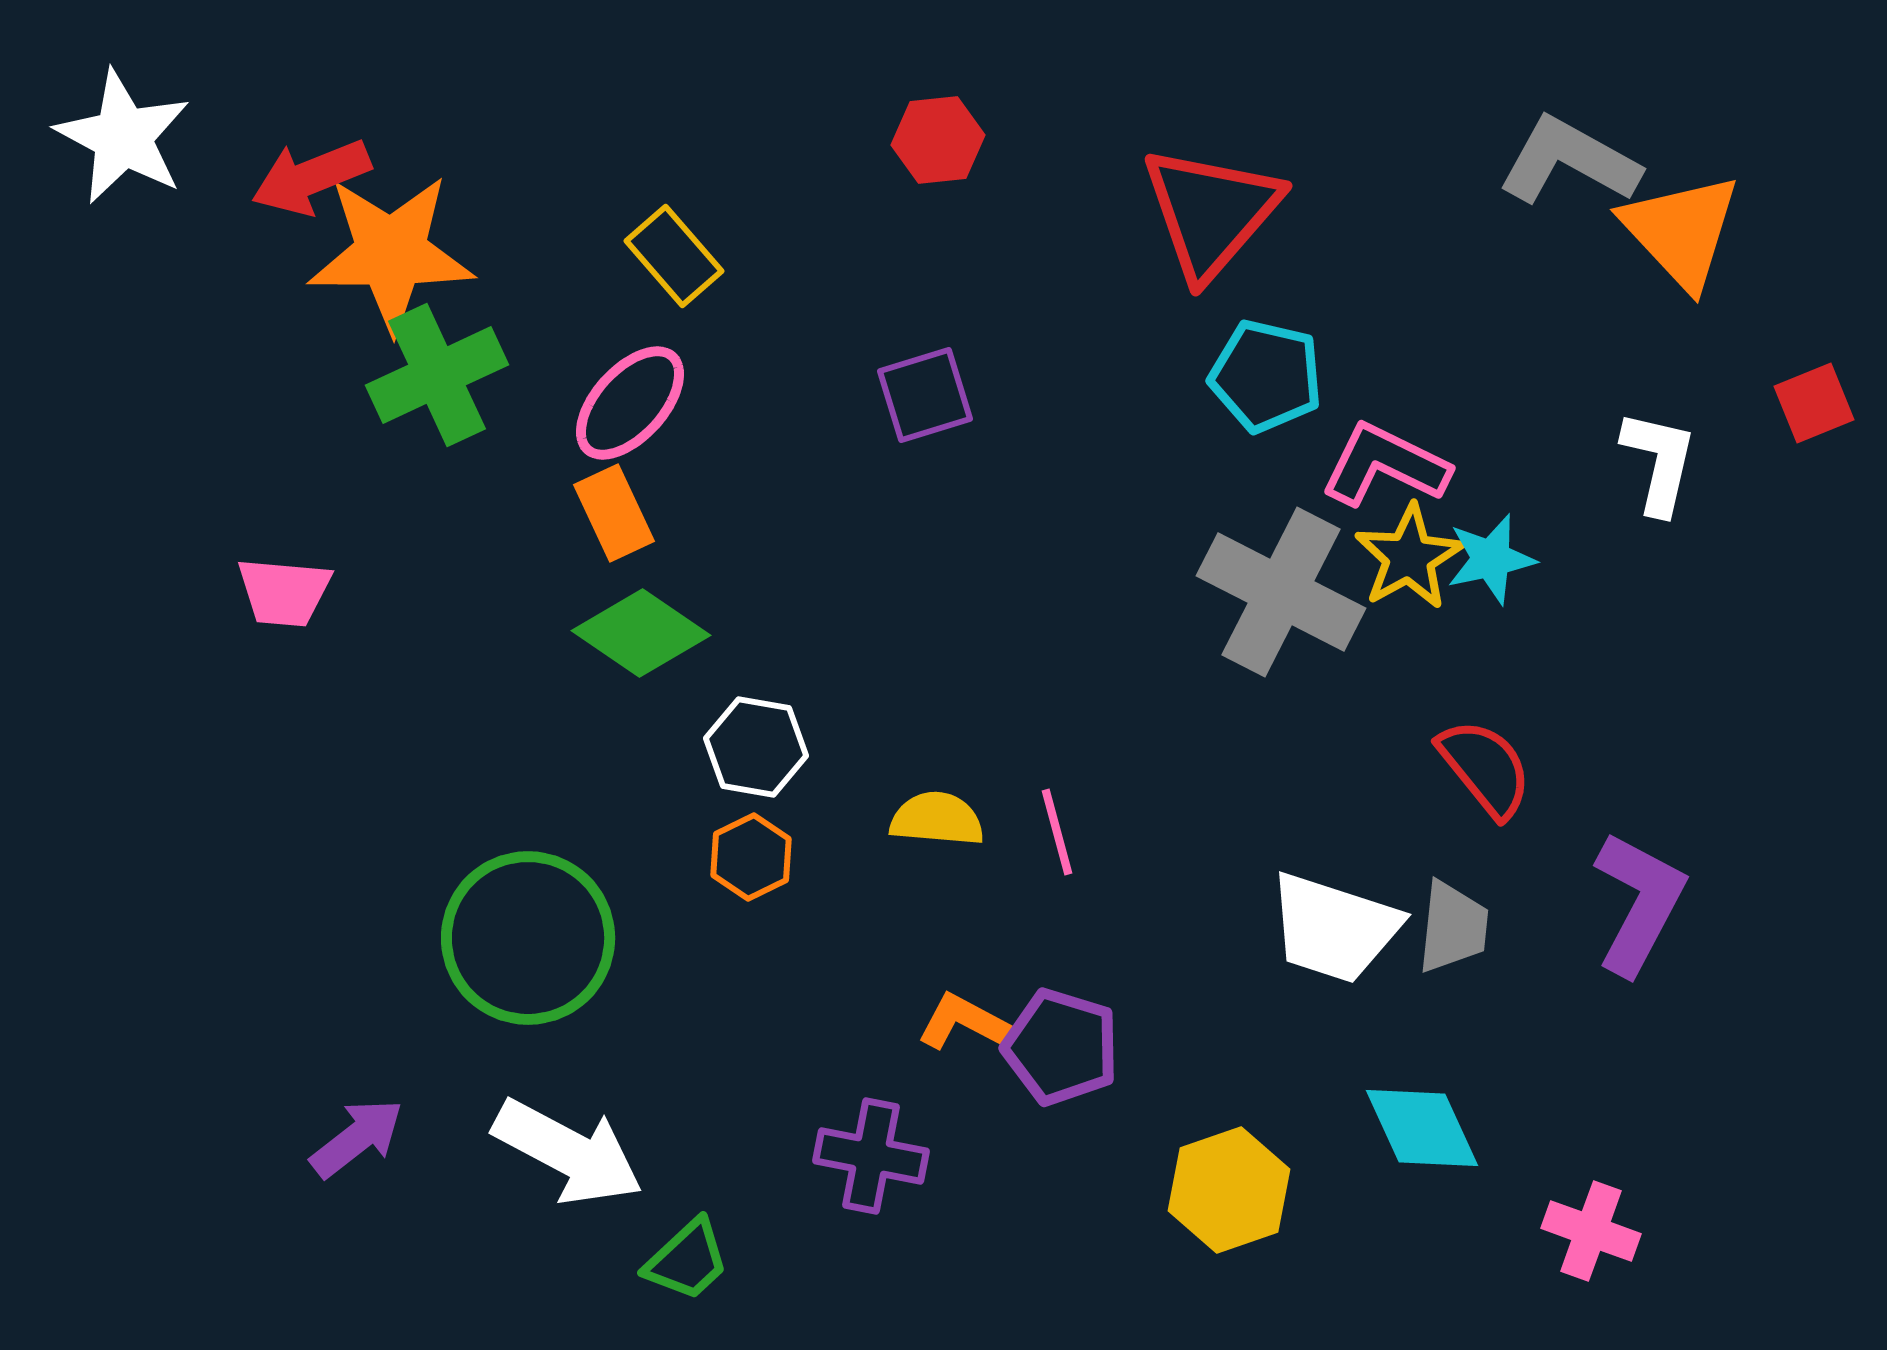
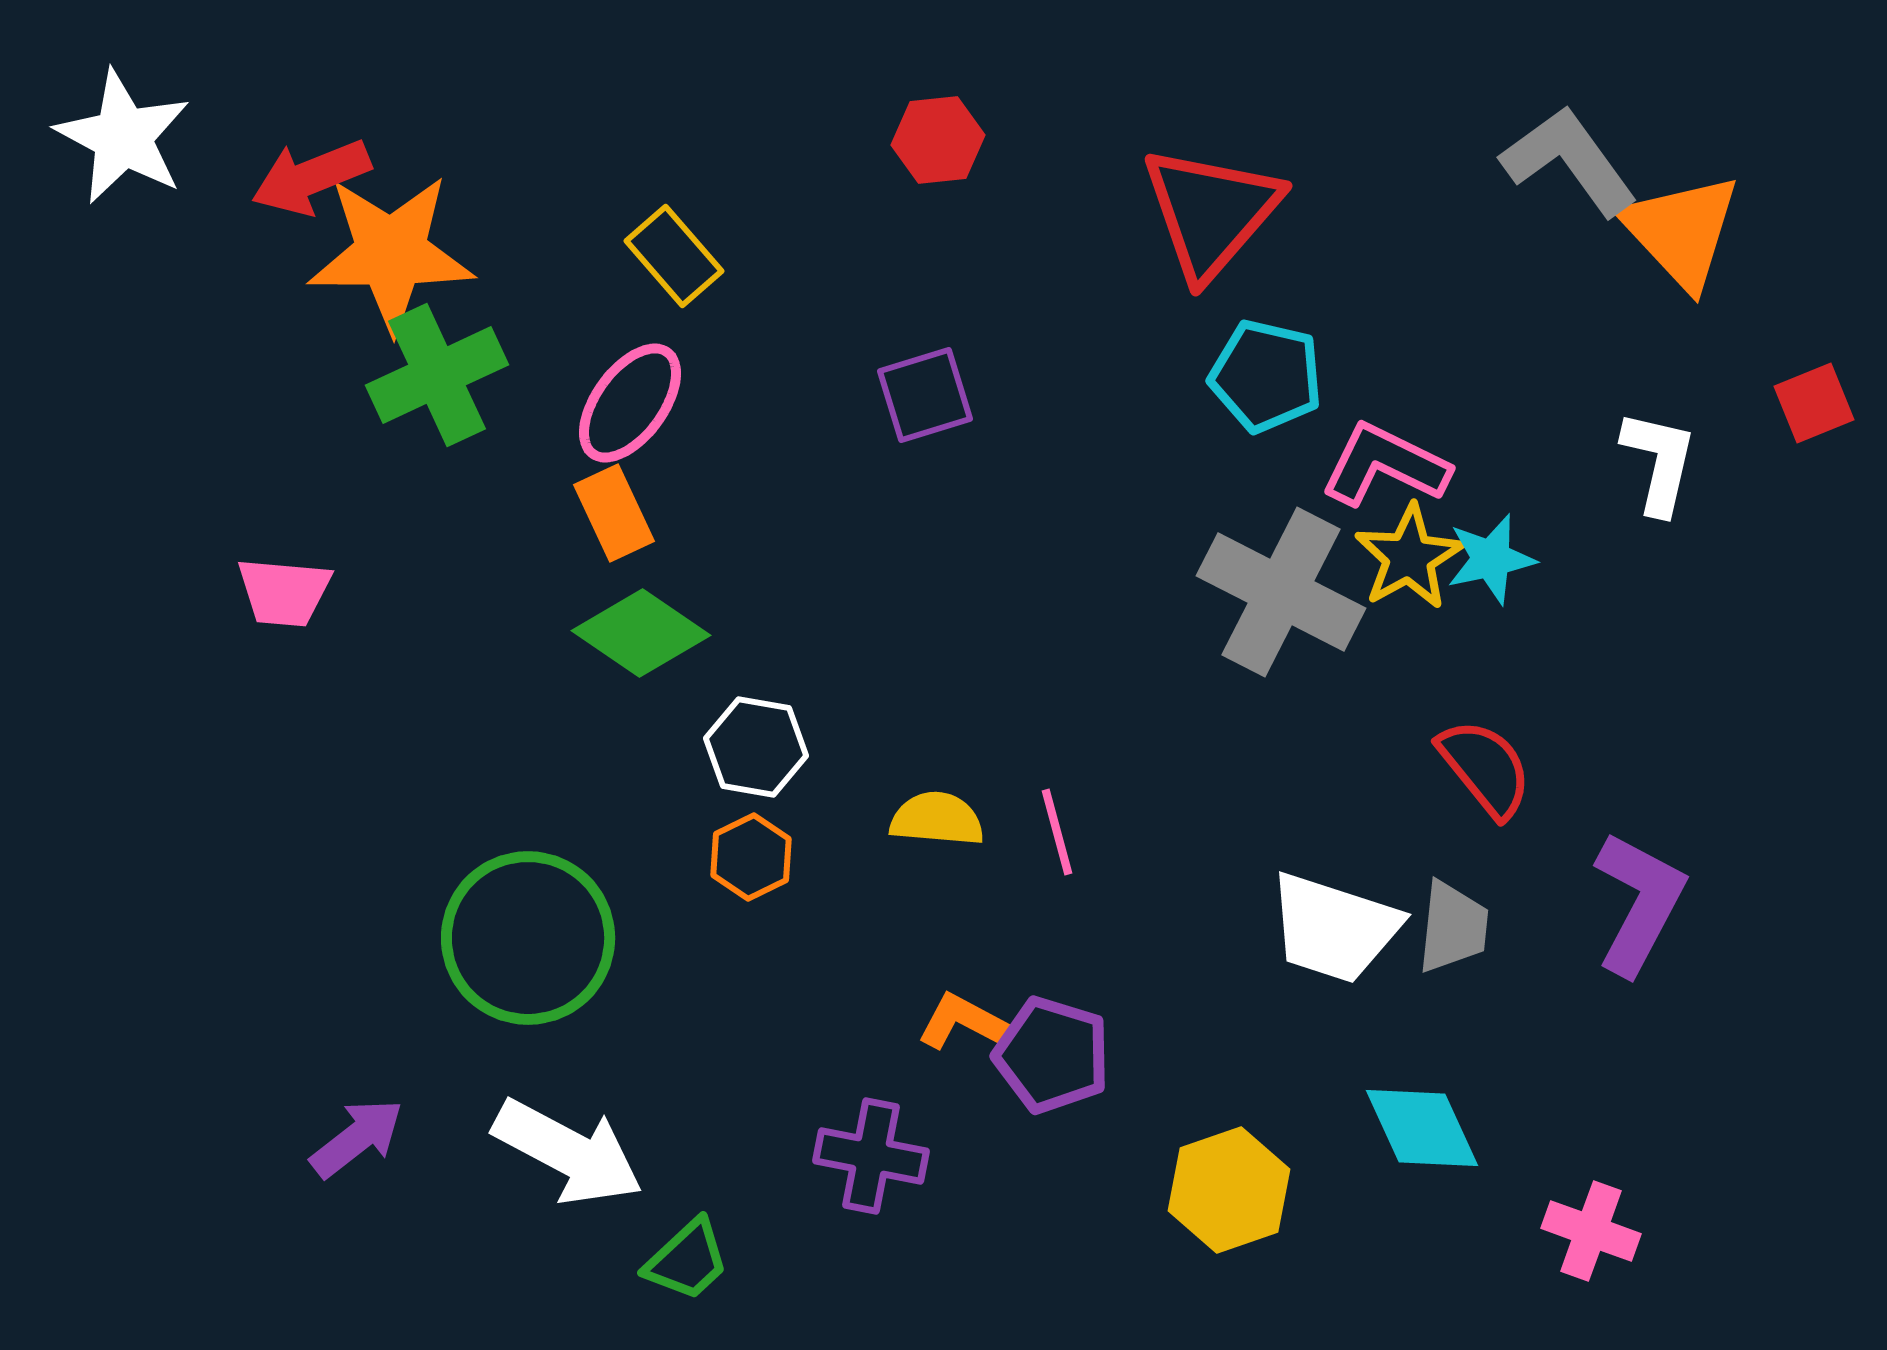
gray L-shape: rotated 25 degrees clockwise
pink ellipse: rotated 6 degrees counterclockwise
purple pentagon: moved 9 px left, 8 px down
